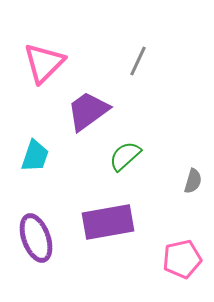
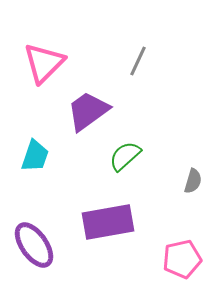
purple ellipse: moved 2 px left, 7 px down; rotated 15 degrees counterclockwise
